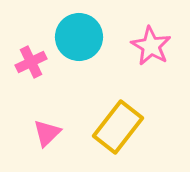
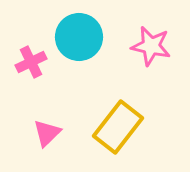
pink star: rotated 18 degrees counterclockwise
